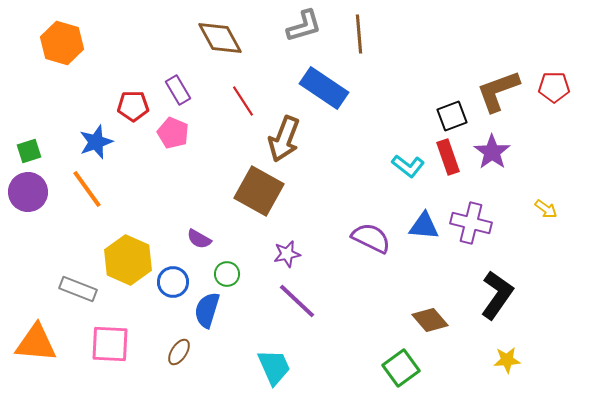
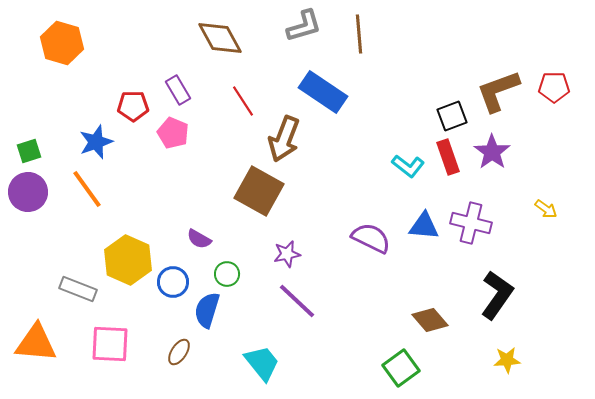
blue rectangle at (324, 88): moved 1 px left, 4 px down
cyan trapezoid at (274, 367): moved 12 px left, 4 px up; rotated 15 degrees counterclockwise
